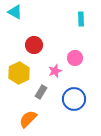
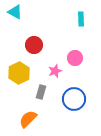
gray rectangle: rotated 16 degrees counterclockwise
